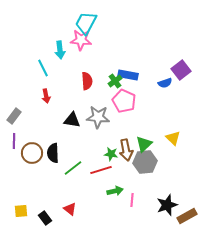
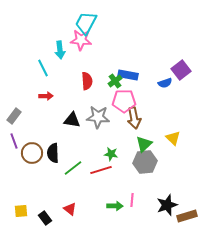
red arrow: rotated 80 degrees counterclockwise
pink pentagon: rotated 25 degrees counterclockwise
purple line: rotated 21 degrees counterclockwise
brown arrow: moved 8 px right, 32 px up
green arrow: moved 15 px down; rotated 14 degrees clockwise
brown rectangle: rotated 12 degrees clockwise
